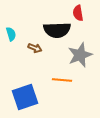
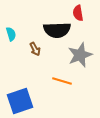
brown arrow: moved 1 px down; rotated 40 degrees clockwise
orange line: moved 1 px down; rotated 12 degrees clockwise
blue square: moved 5 px left, 4 px down
